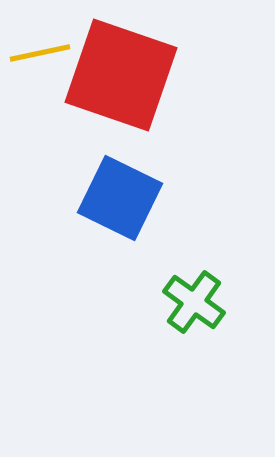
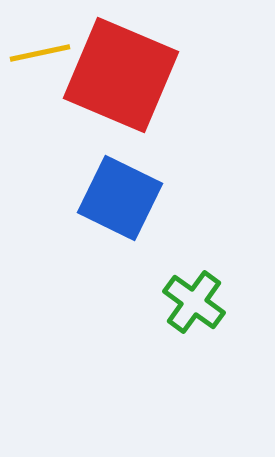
red square: rotated 4 degrees clockwise
